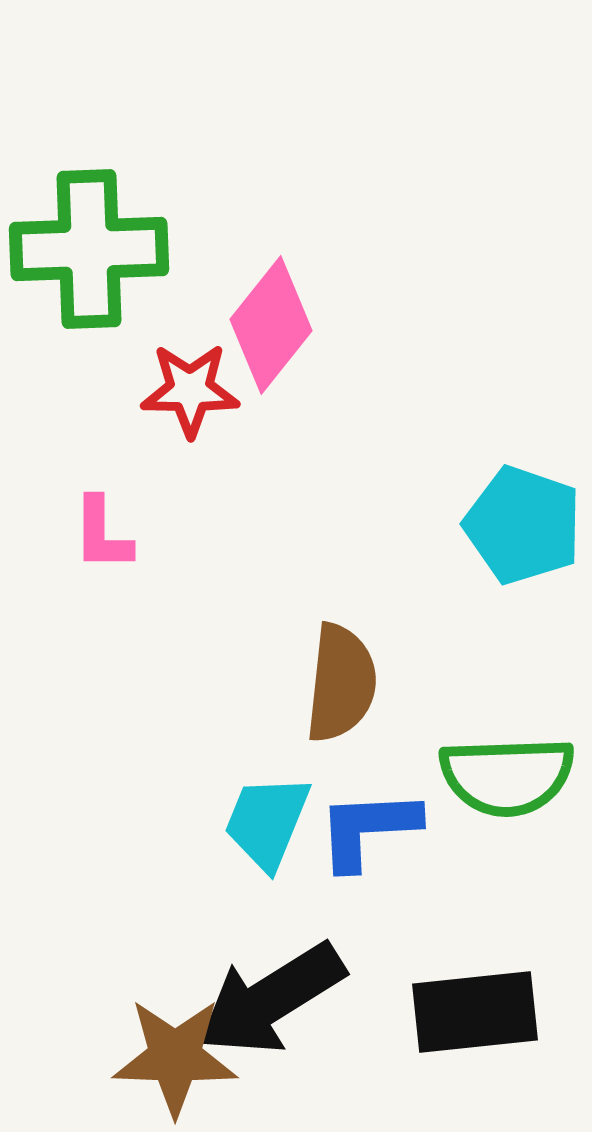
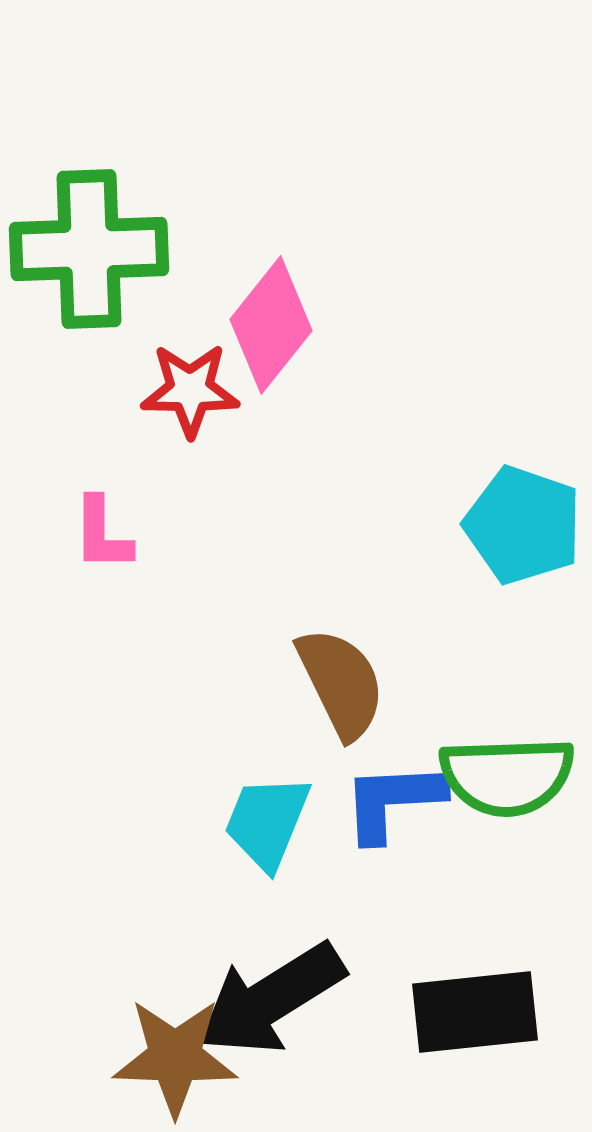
brown semicircle: rotated 32 degrees counterclockwise
blue L-shape: moved 25 px right, 28 px up
